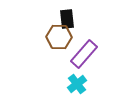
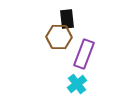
purple rectangle: rotated 20 degrees counterclockwise
